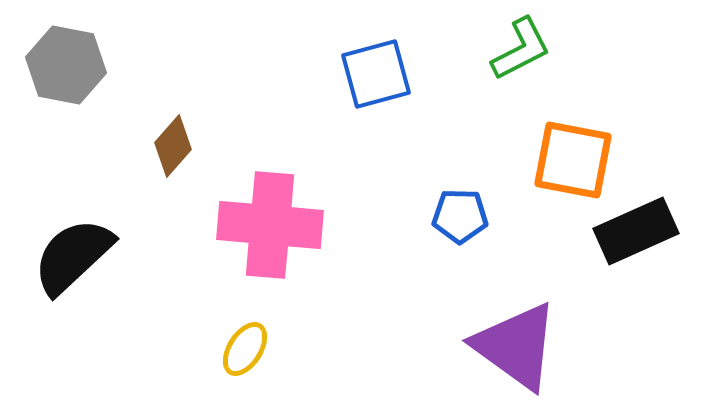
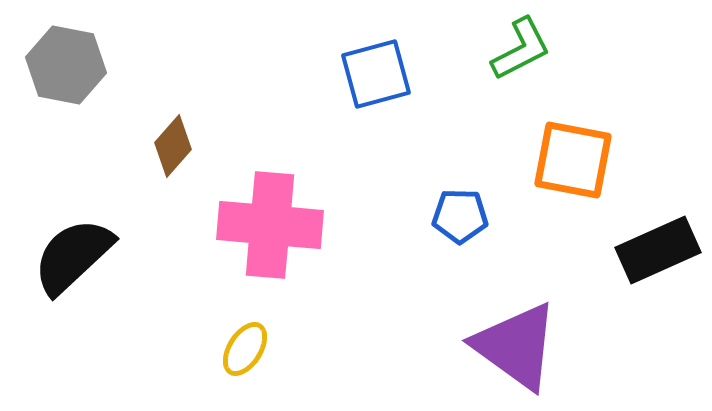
black rectangle: moved 22 px right, 19 px down
